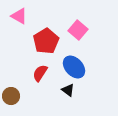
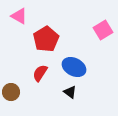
pink square: moved 25 px right; rotated 18 degrees clockwise
red pentagon: moved 2 px up
blue ellipse: rotated 20 degrees counterclockwise
black triangle: moved 2 px right, 2 px down
brown circle: moved 4 px up
